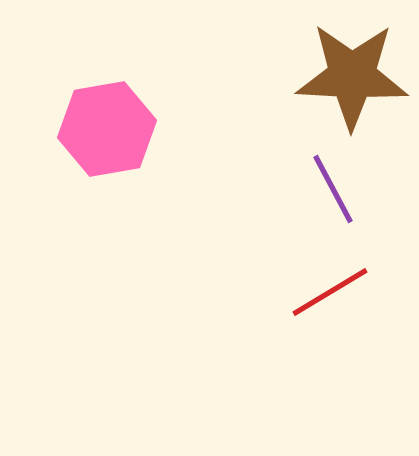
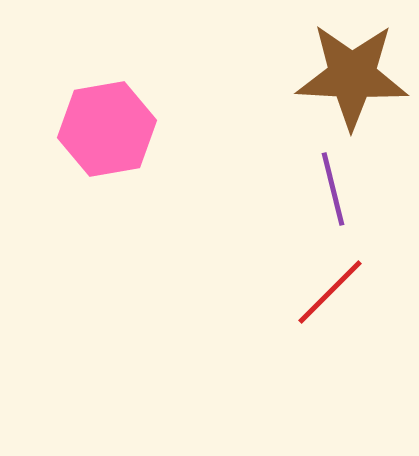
purple line: rotated 14 degrees clockwise
red line: rotated 14 degrees counterclockwise
